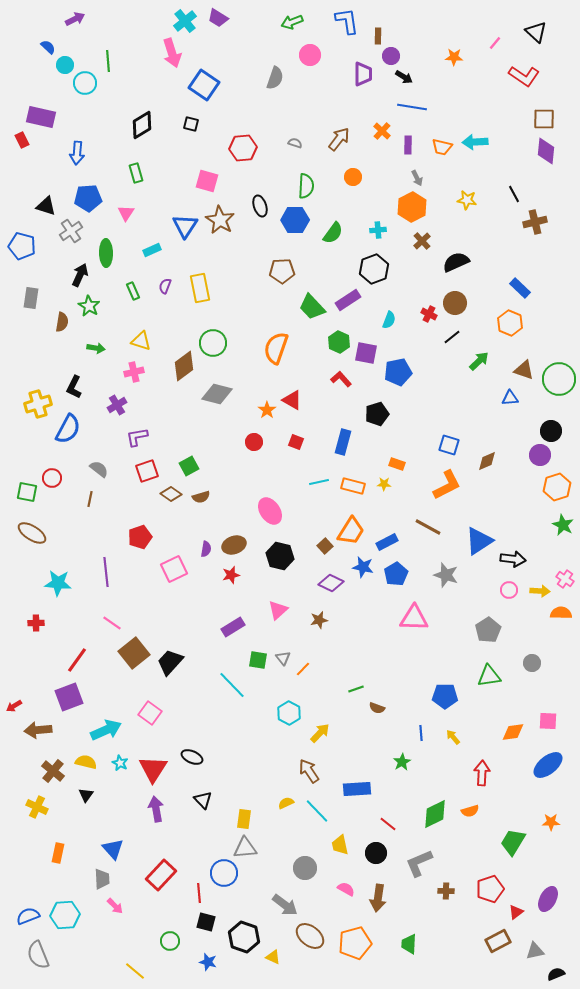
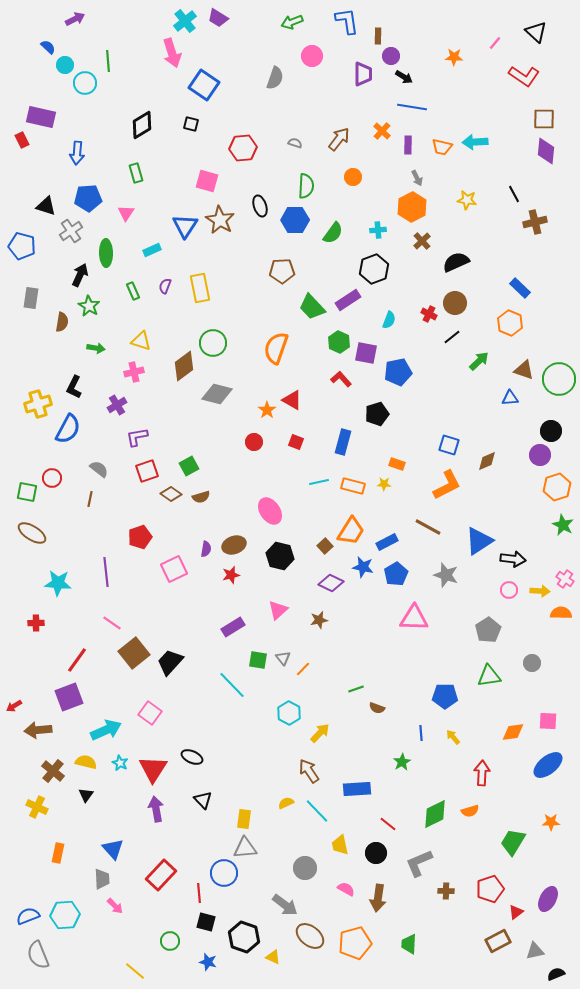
pink circle at (310, 55): moved 2 px right, 1 px down
